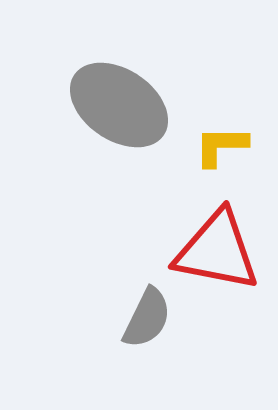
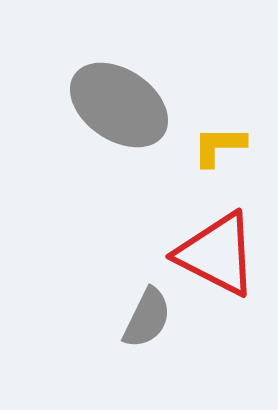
yellow L-shape: moved 2 px left
red triangle: moved 3 px down; rotated 16 degrees clockwise
